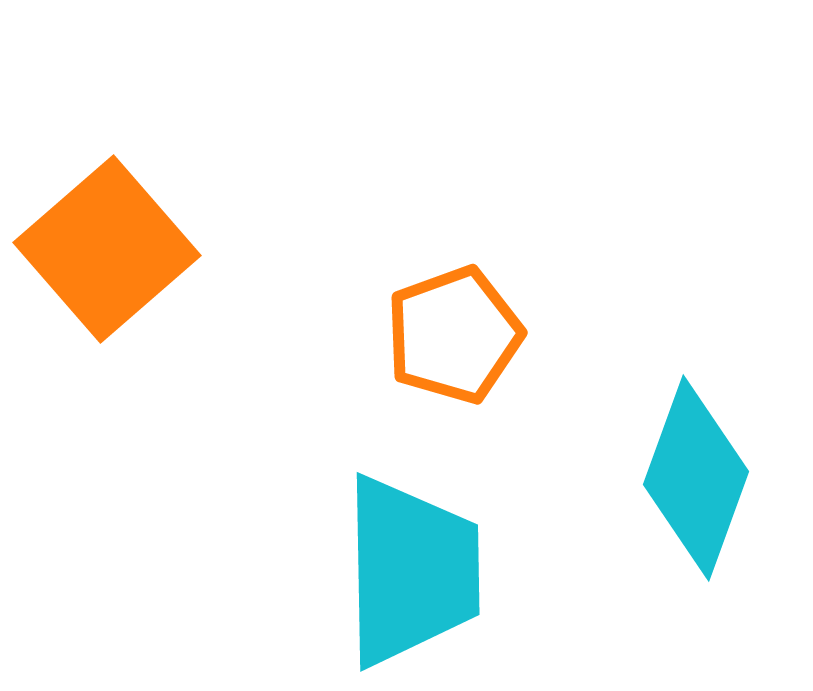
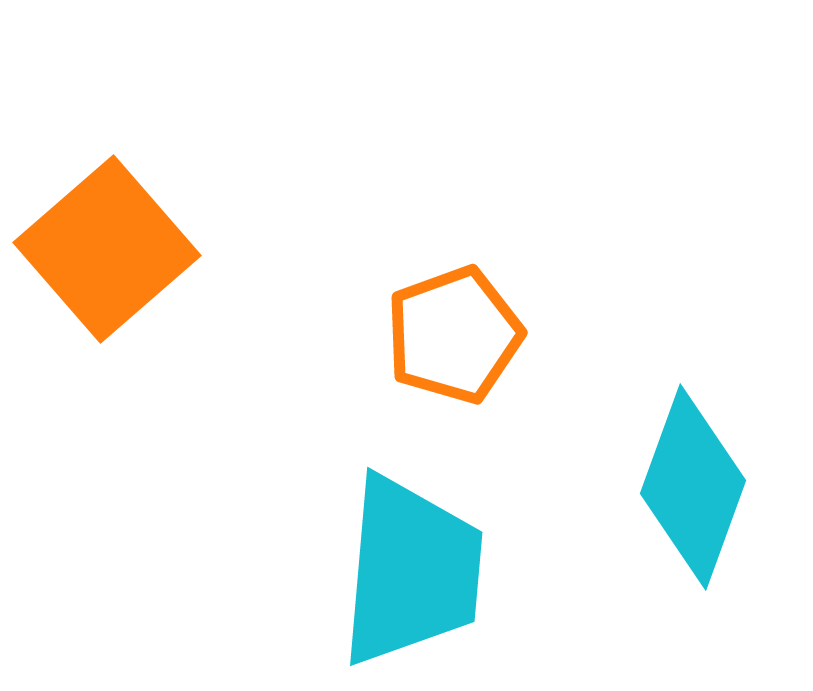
cyan diamond: moved 3 px left, 9 px down
cyan trapezoid: rotated 6 degrees clockwise
